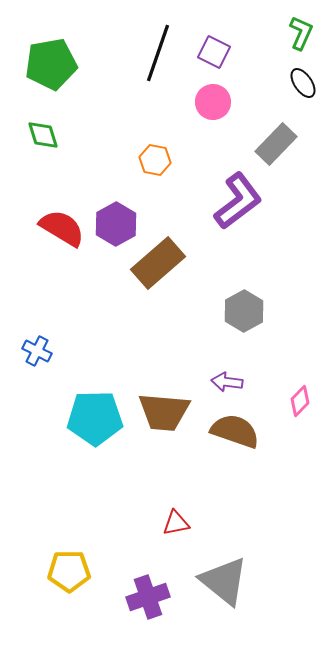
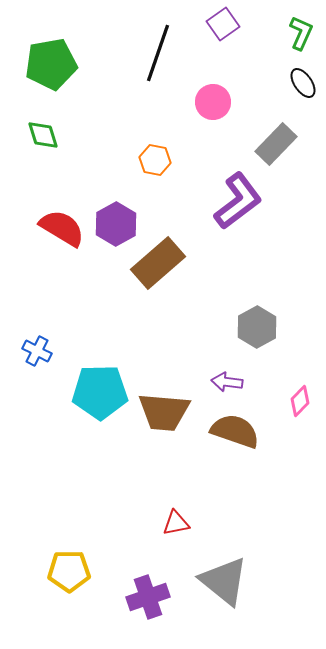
purple square: moved 9 px right, 28 px up; rotated 28 degrees clockwise
gray hexagon: moved 13 px right, 16 px down
cyan pentagon: moved 5 px right, 26 px up
